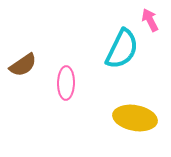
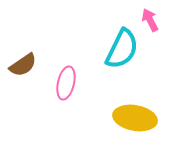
pink ellipse: rotated 12 degrees clockwise
